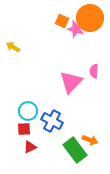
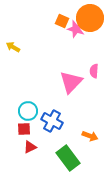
orange arrow: moved 4 px up
green rectangle: moved 7 px left, 8 px down
